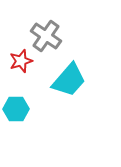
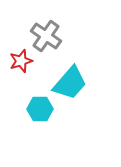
cyan trapezoid: moved 1 px right, 3 px down
cyan hexagon: moved 24 px right
